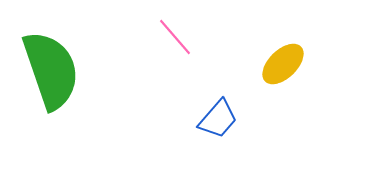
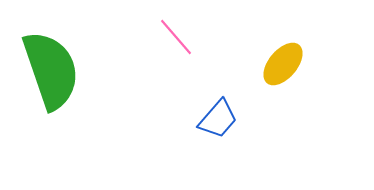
pink line: moved 1 px right
yellow ellipse: rotated 6 degrees counterclockwise
